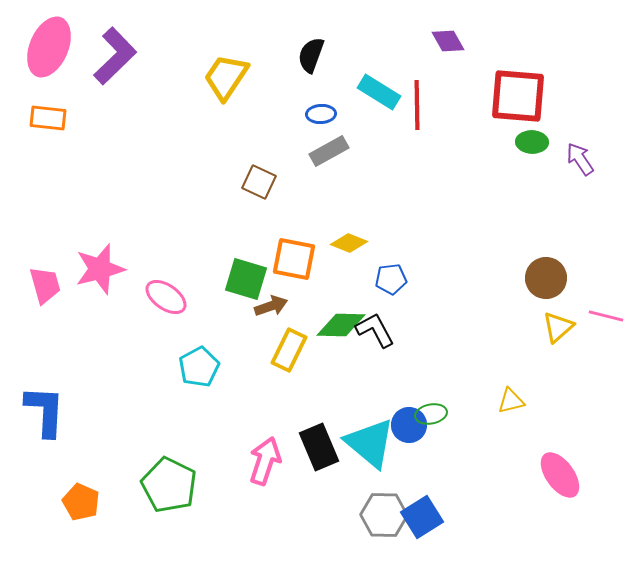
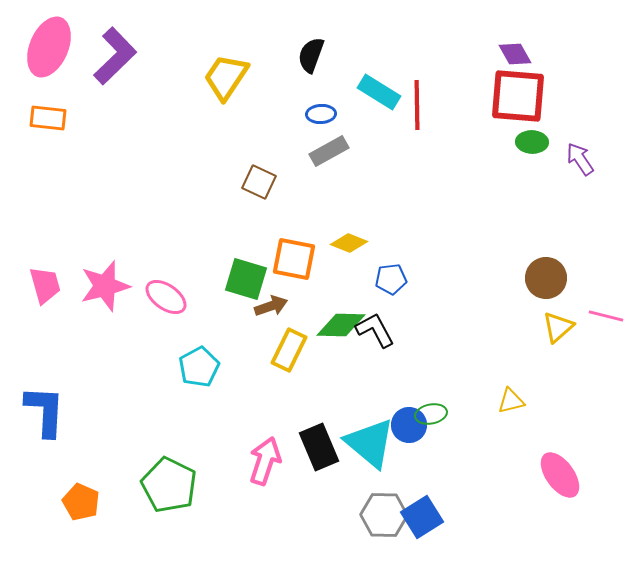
purple diamond at (448, 41): moved 67 px right, 13 px down
pink star at (100, 269): moved 5 px right, 17 px down
